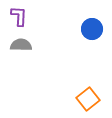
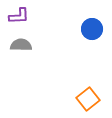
purple L-shape: rotated 85 degrees clockwise
